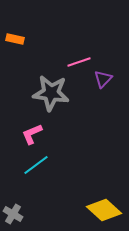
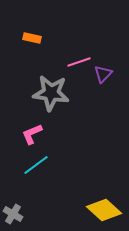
orange rectangle: moved 17 px right, 1 px up
purple triangle: moved 5 px up
